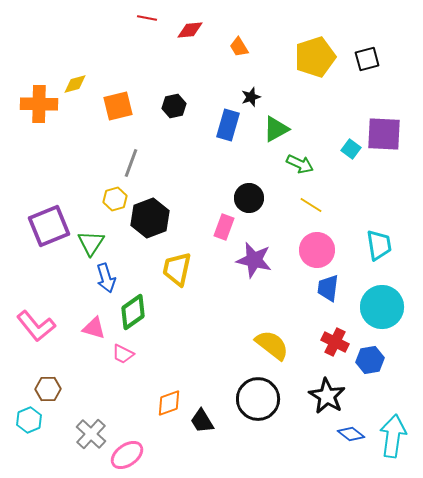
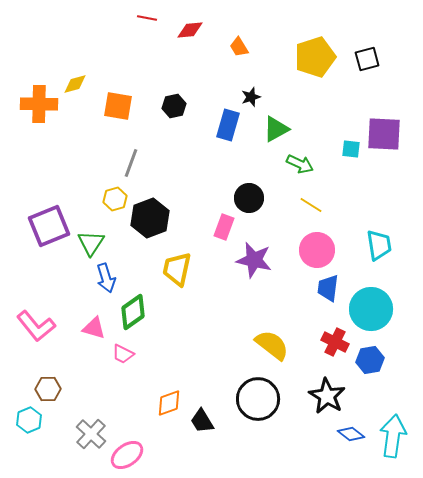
orange square at (118, 106): rotated 24 degrees clockwise
cyan square at (351, 149): rotated 30 degrees counterclockwise
cyan circle at (382, 307): moved 11 px left, 2 px down
